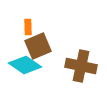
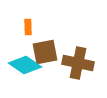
brown square: moved 7 px right, 6 px down; rotated 12 degrees clockwise
brown cross: moved 3 px left, 3 px up
